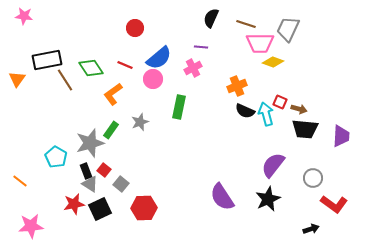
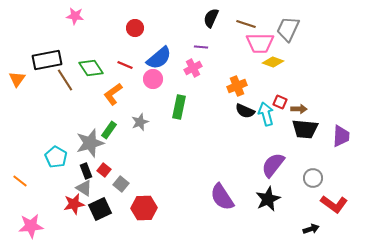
pink star at (24, 16): moved 51 px right
brown arrow at (299, 109): rotated 14 degrees counterclockwise
green rectangle at (111, 130): moved 2 px left
gray triangle at (90, 184): moved 6 px left, 4 px down
